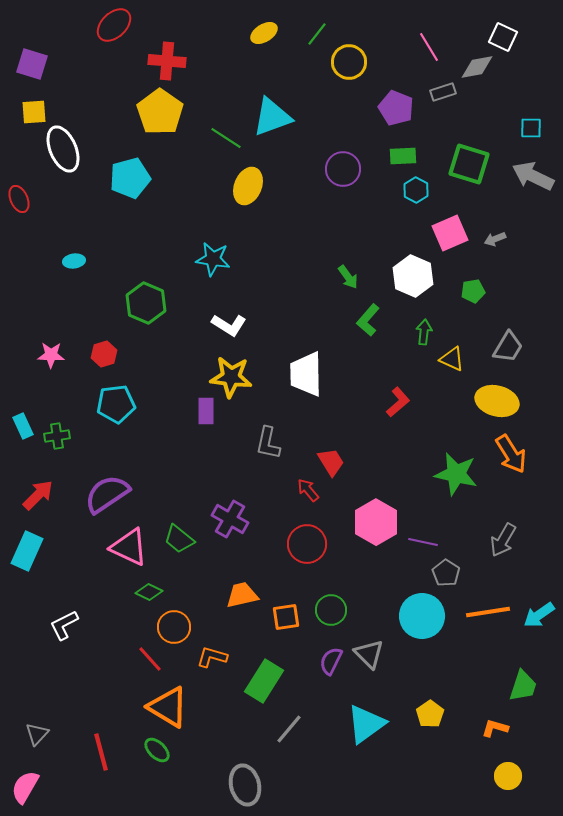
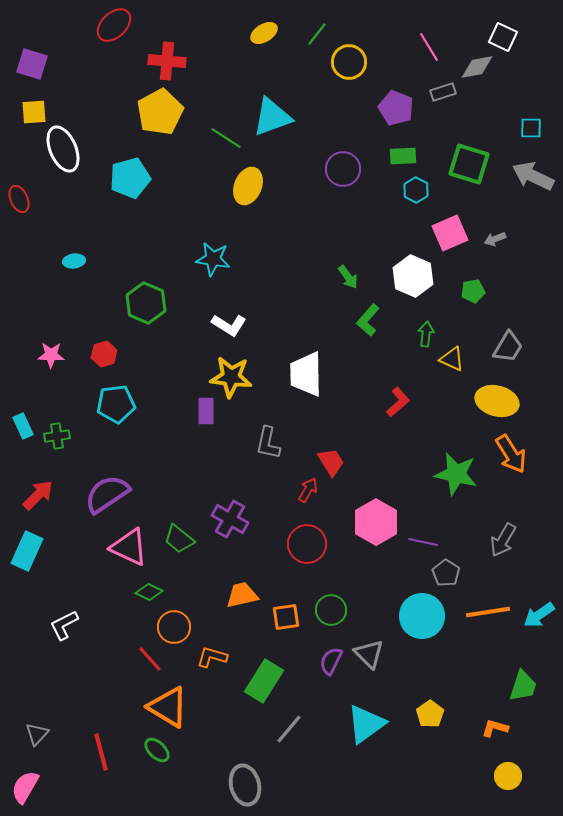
yellow pentagon at (160, 112): rotated 9 degrees clockwise
green arrow at (424, 332): moved 2 px right, 2 px down
red arrow at (308, 490): rotated 70 degrees clockwise
